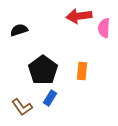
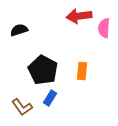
black pentagon: rotated 8 degrees counterclockwise
